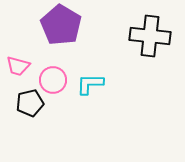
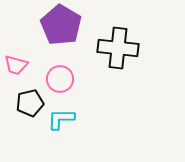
black cross: moved 32 px left, 12 px down
pink trapezoid: moved 2 px left, 1 px up
pink circle: moved 7 px right, 1 px up
cyan L-shape: moved 29 px left, 35 px down
